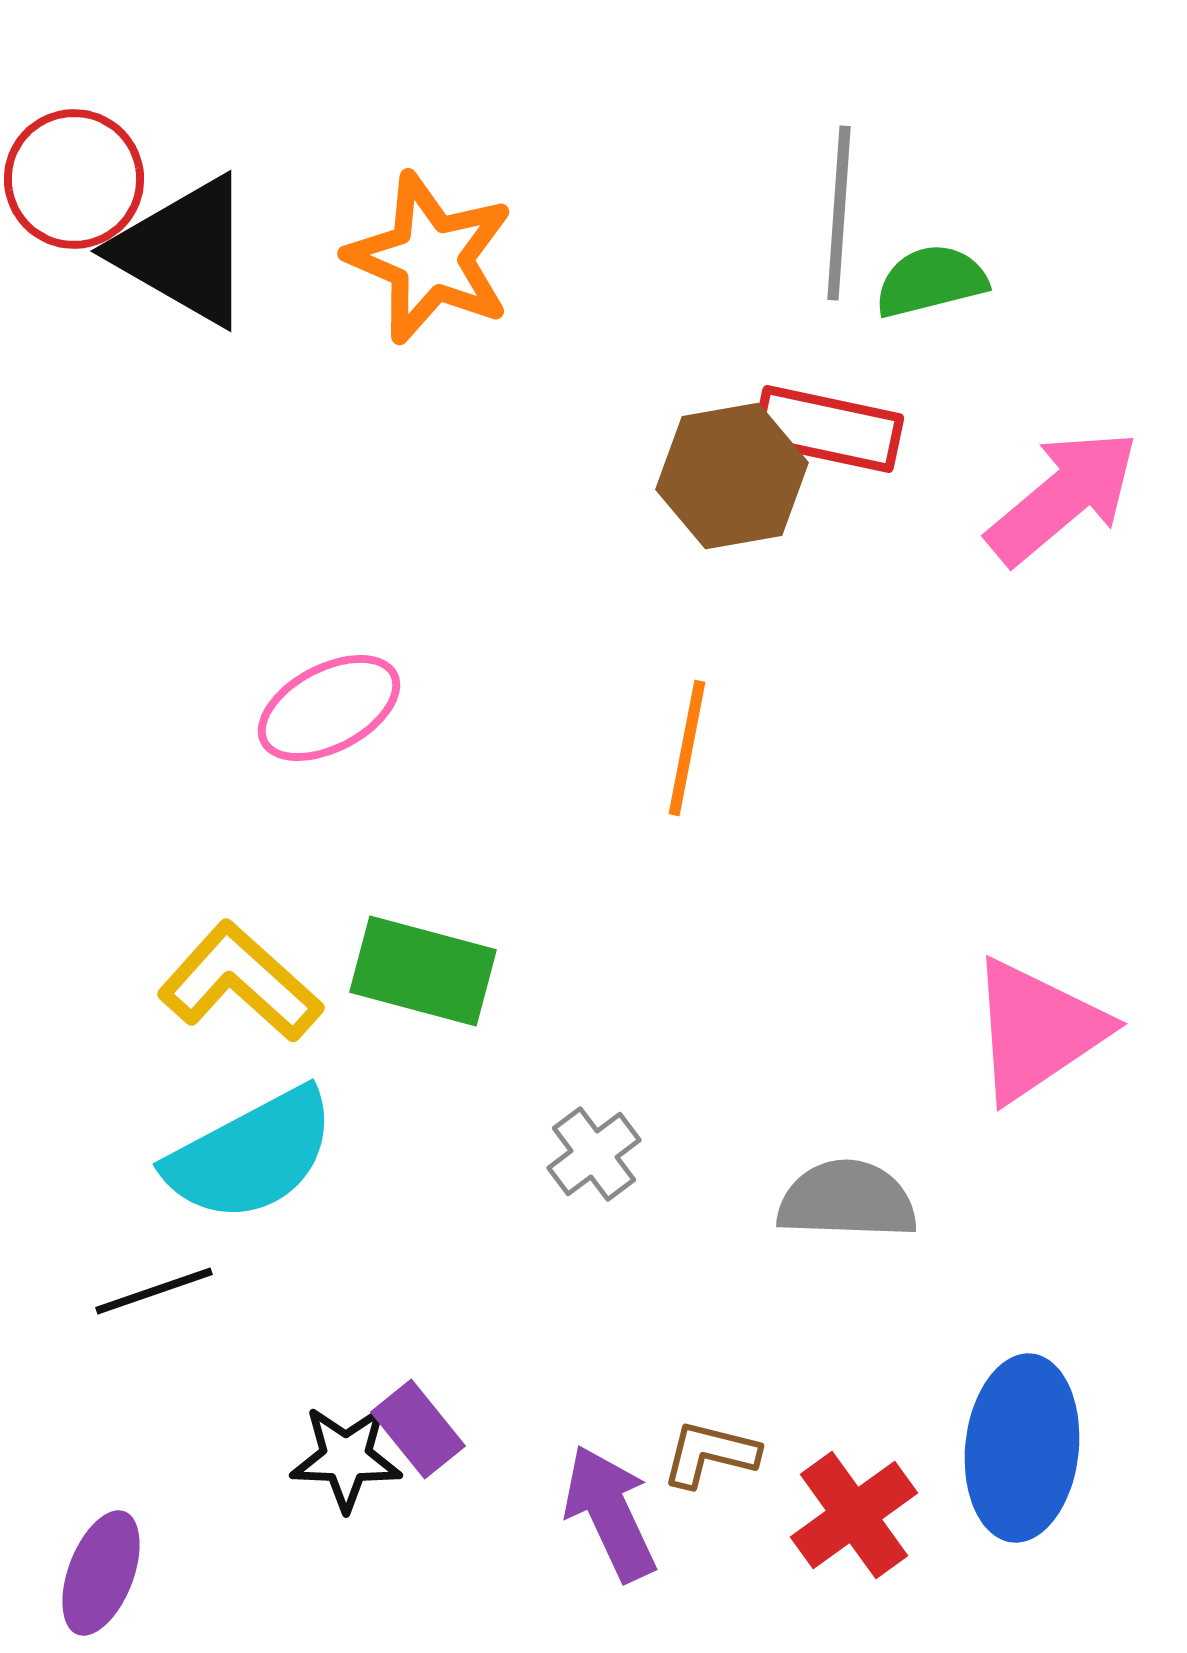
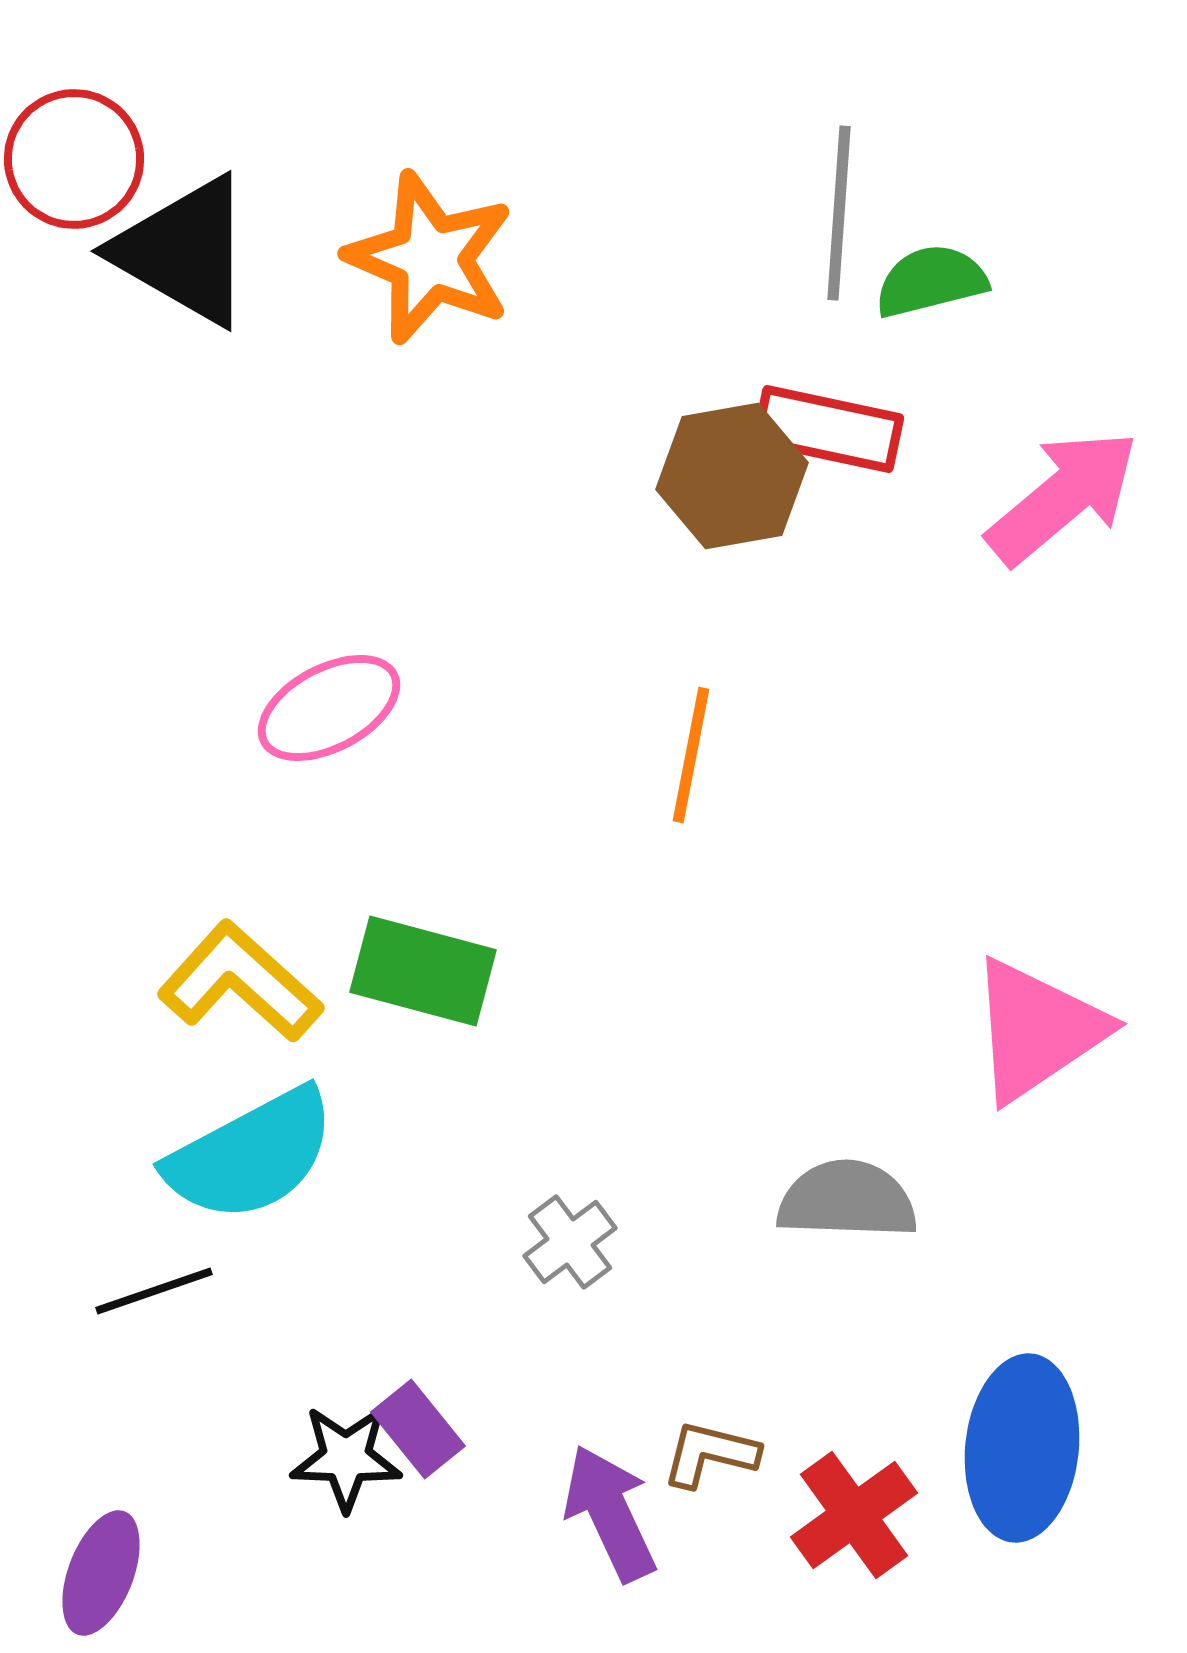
red circle: moved 20 px up
orange line: moved 4 px right, 7 px down
gray cross: moved 24 px left, 88 px down
